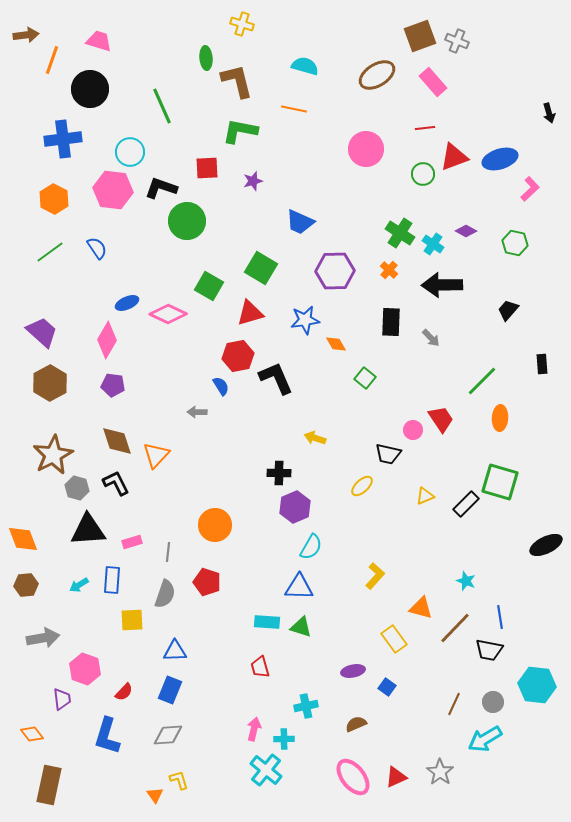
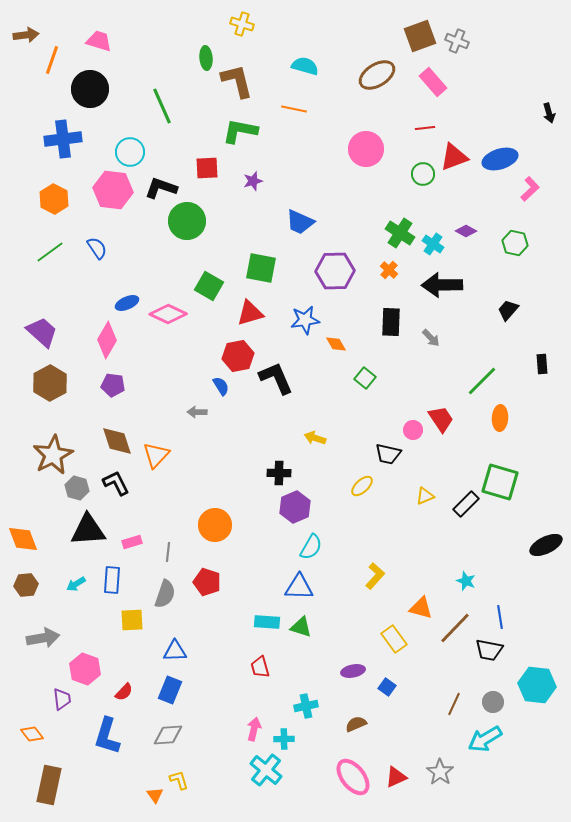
green square at (261, 268): rotated 20 degrees counterclockwise
cyan arrow at (79, 585): moved 3 px left, 1 px up
